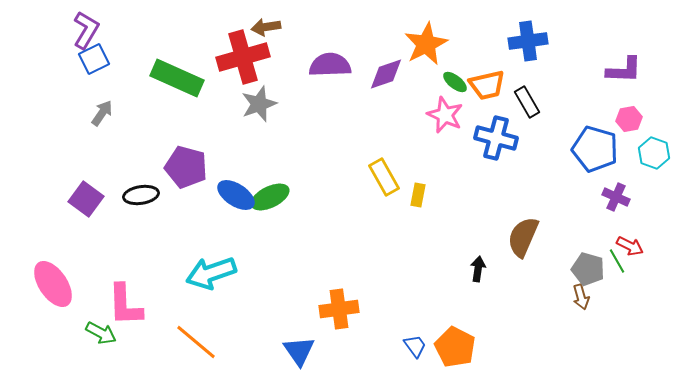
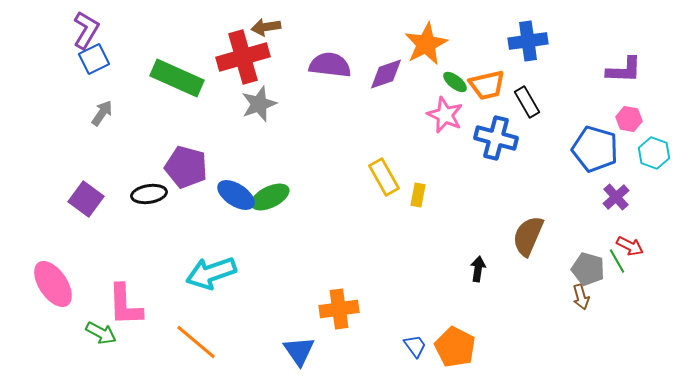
purple semicircle at (330, 65): rotated 9 degrees clockwise
pink hexagon at (629, 119): rotated 20 degrees clockwise
black ellipse at (141, 195): moved 8 px right, 1 px up
purple cross at (616, 197): rotated 24 degrees clockwise
brown semicircle at (523, 237): moved 5 px right, 1 px up
